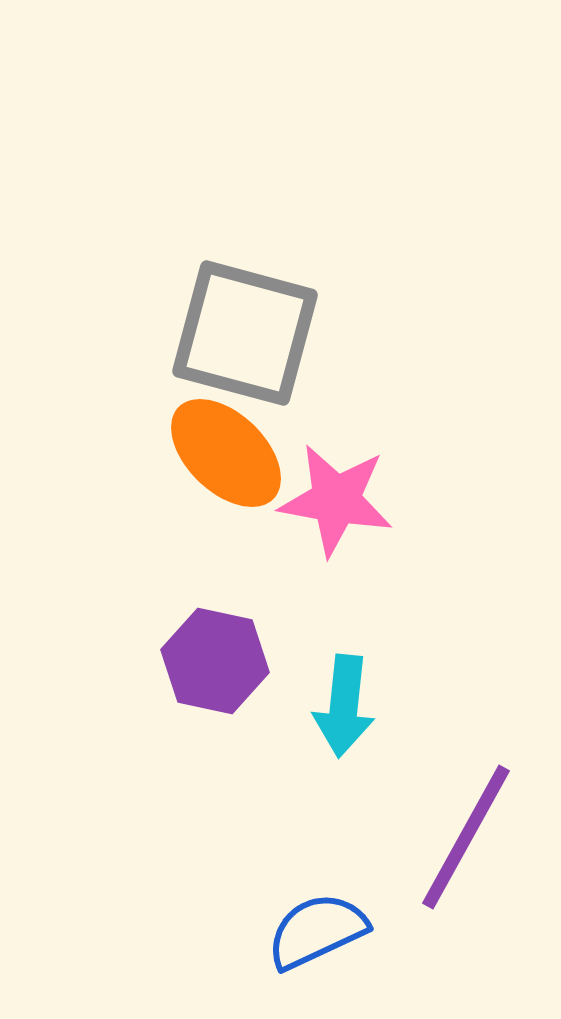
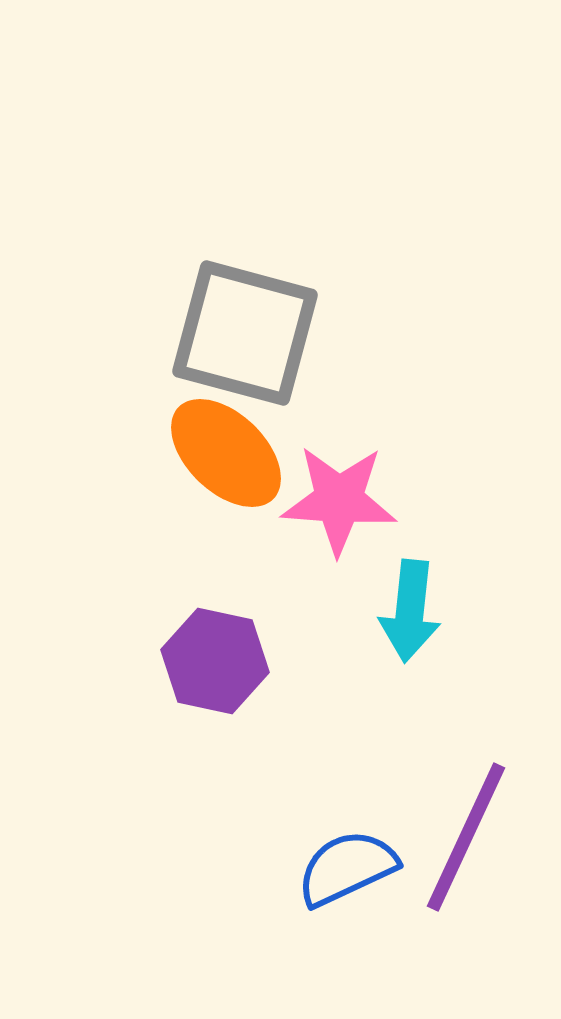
pink star: moved 3 px right; rotated 6 degrees counterclockwise
cyan arrow: moved 66 px right, 95 px up
purple line: rotated 4 degrees counterclockwise
blue semicircle: moved 30 px right, 63 px up
